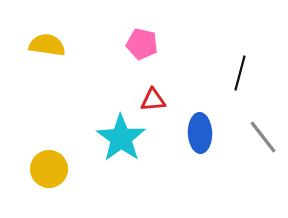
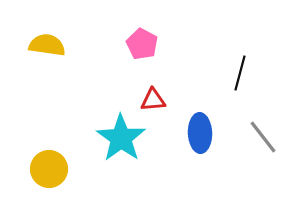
pink pentagon: rotated 16 degrees clockwise
